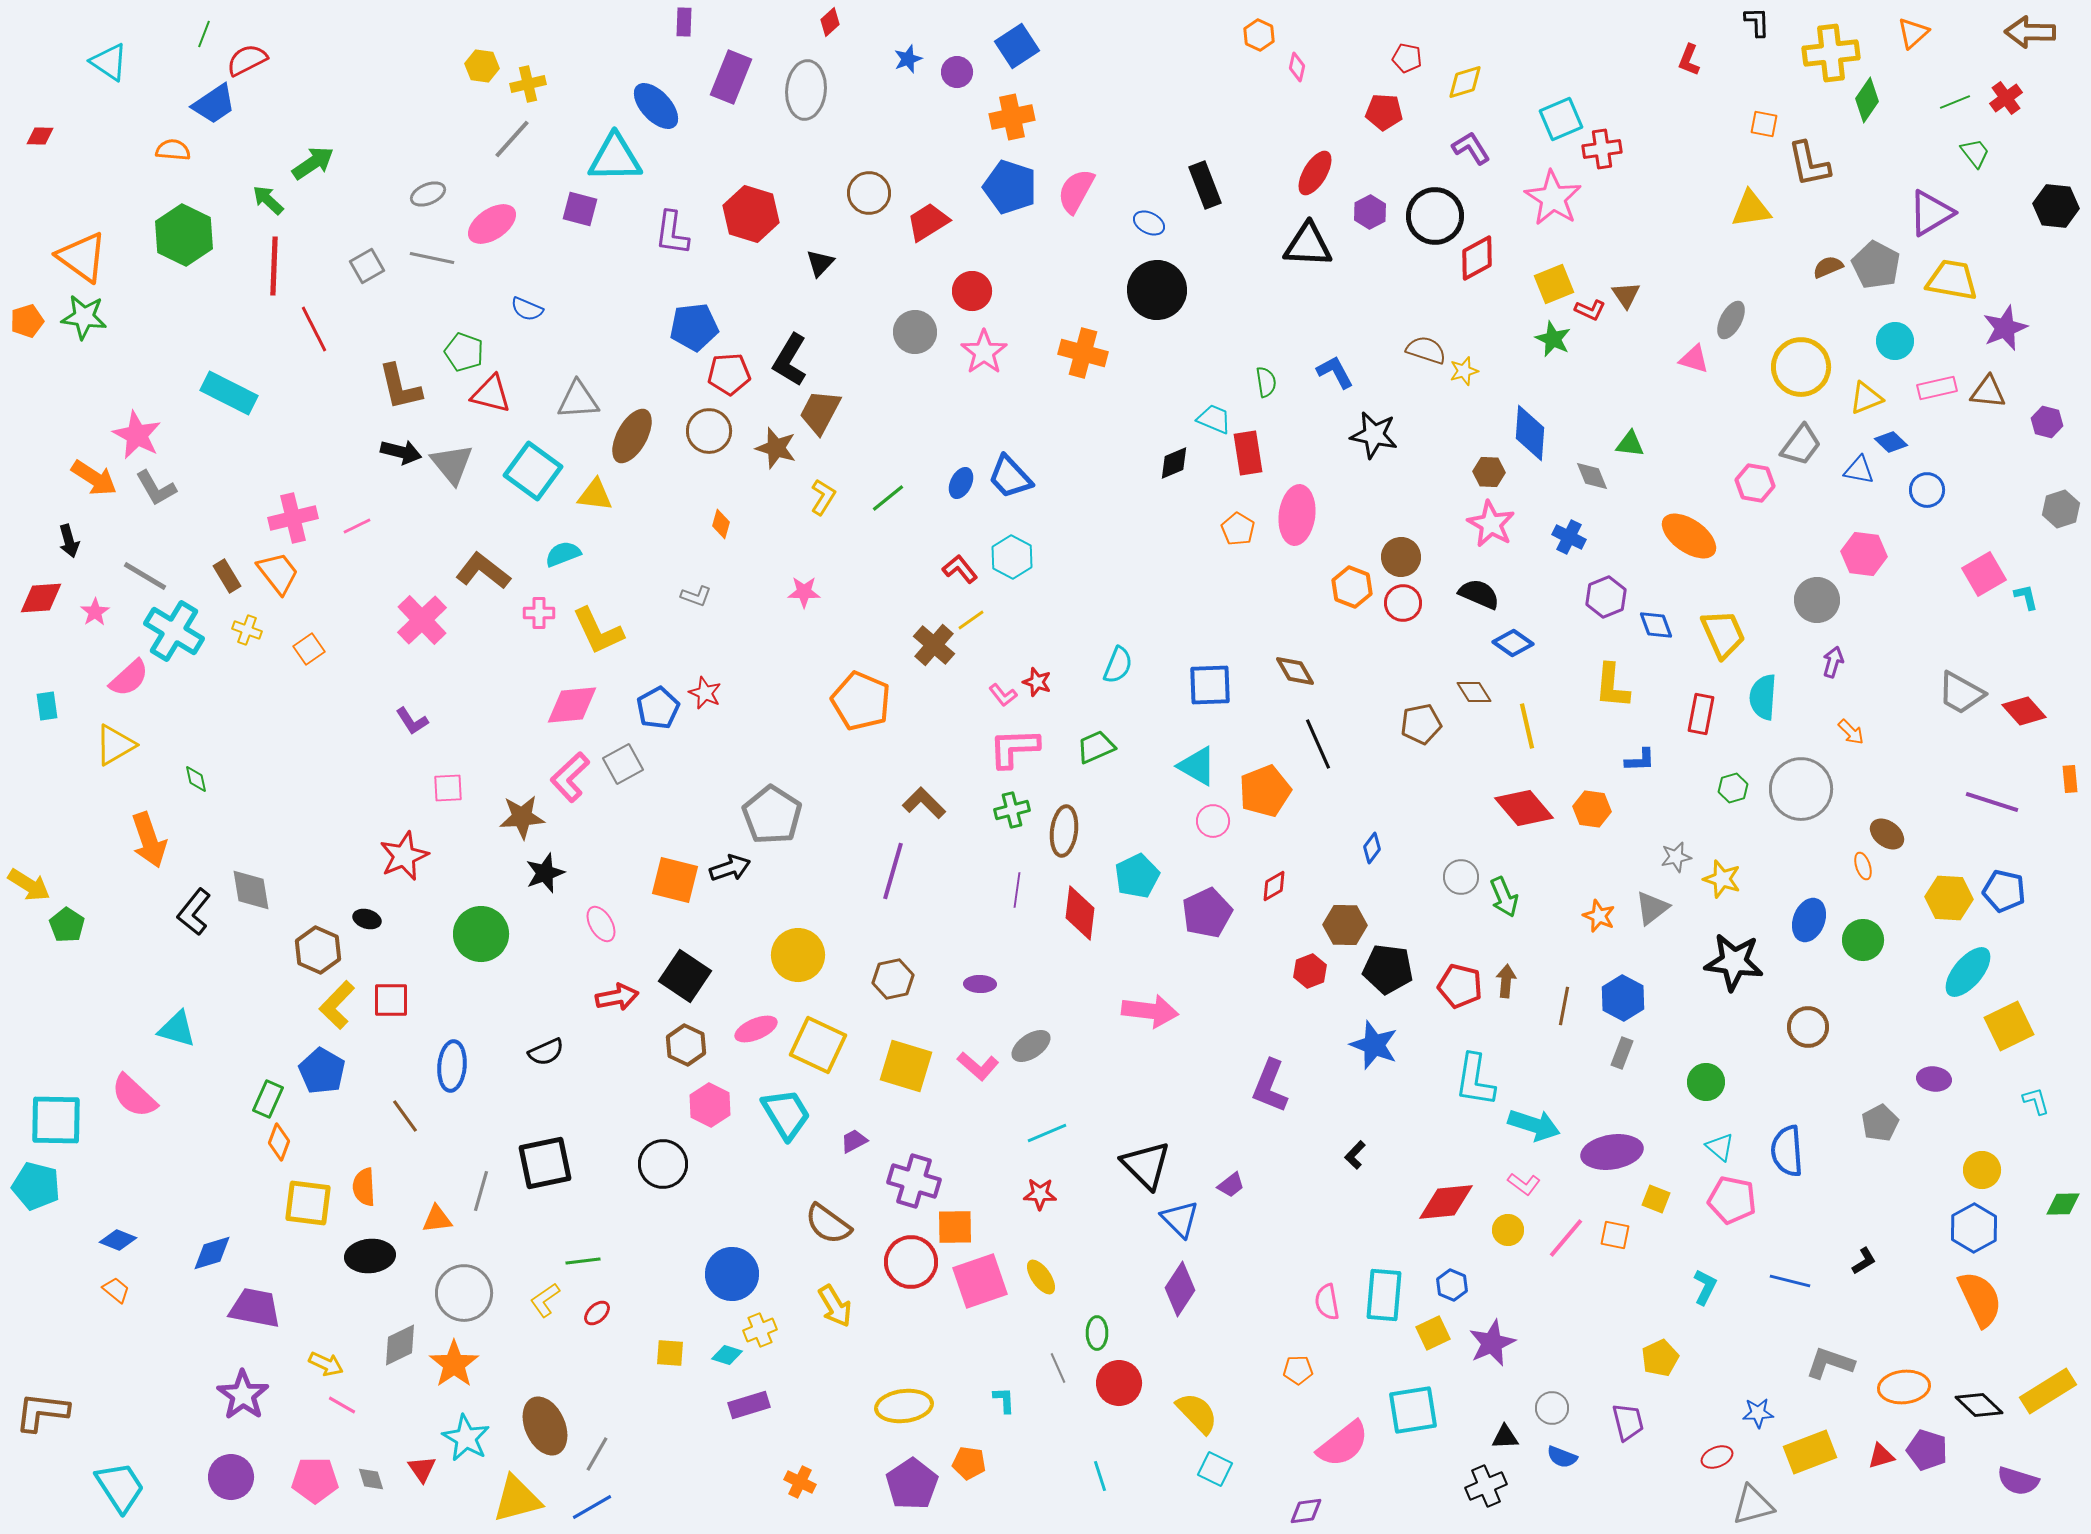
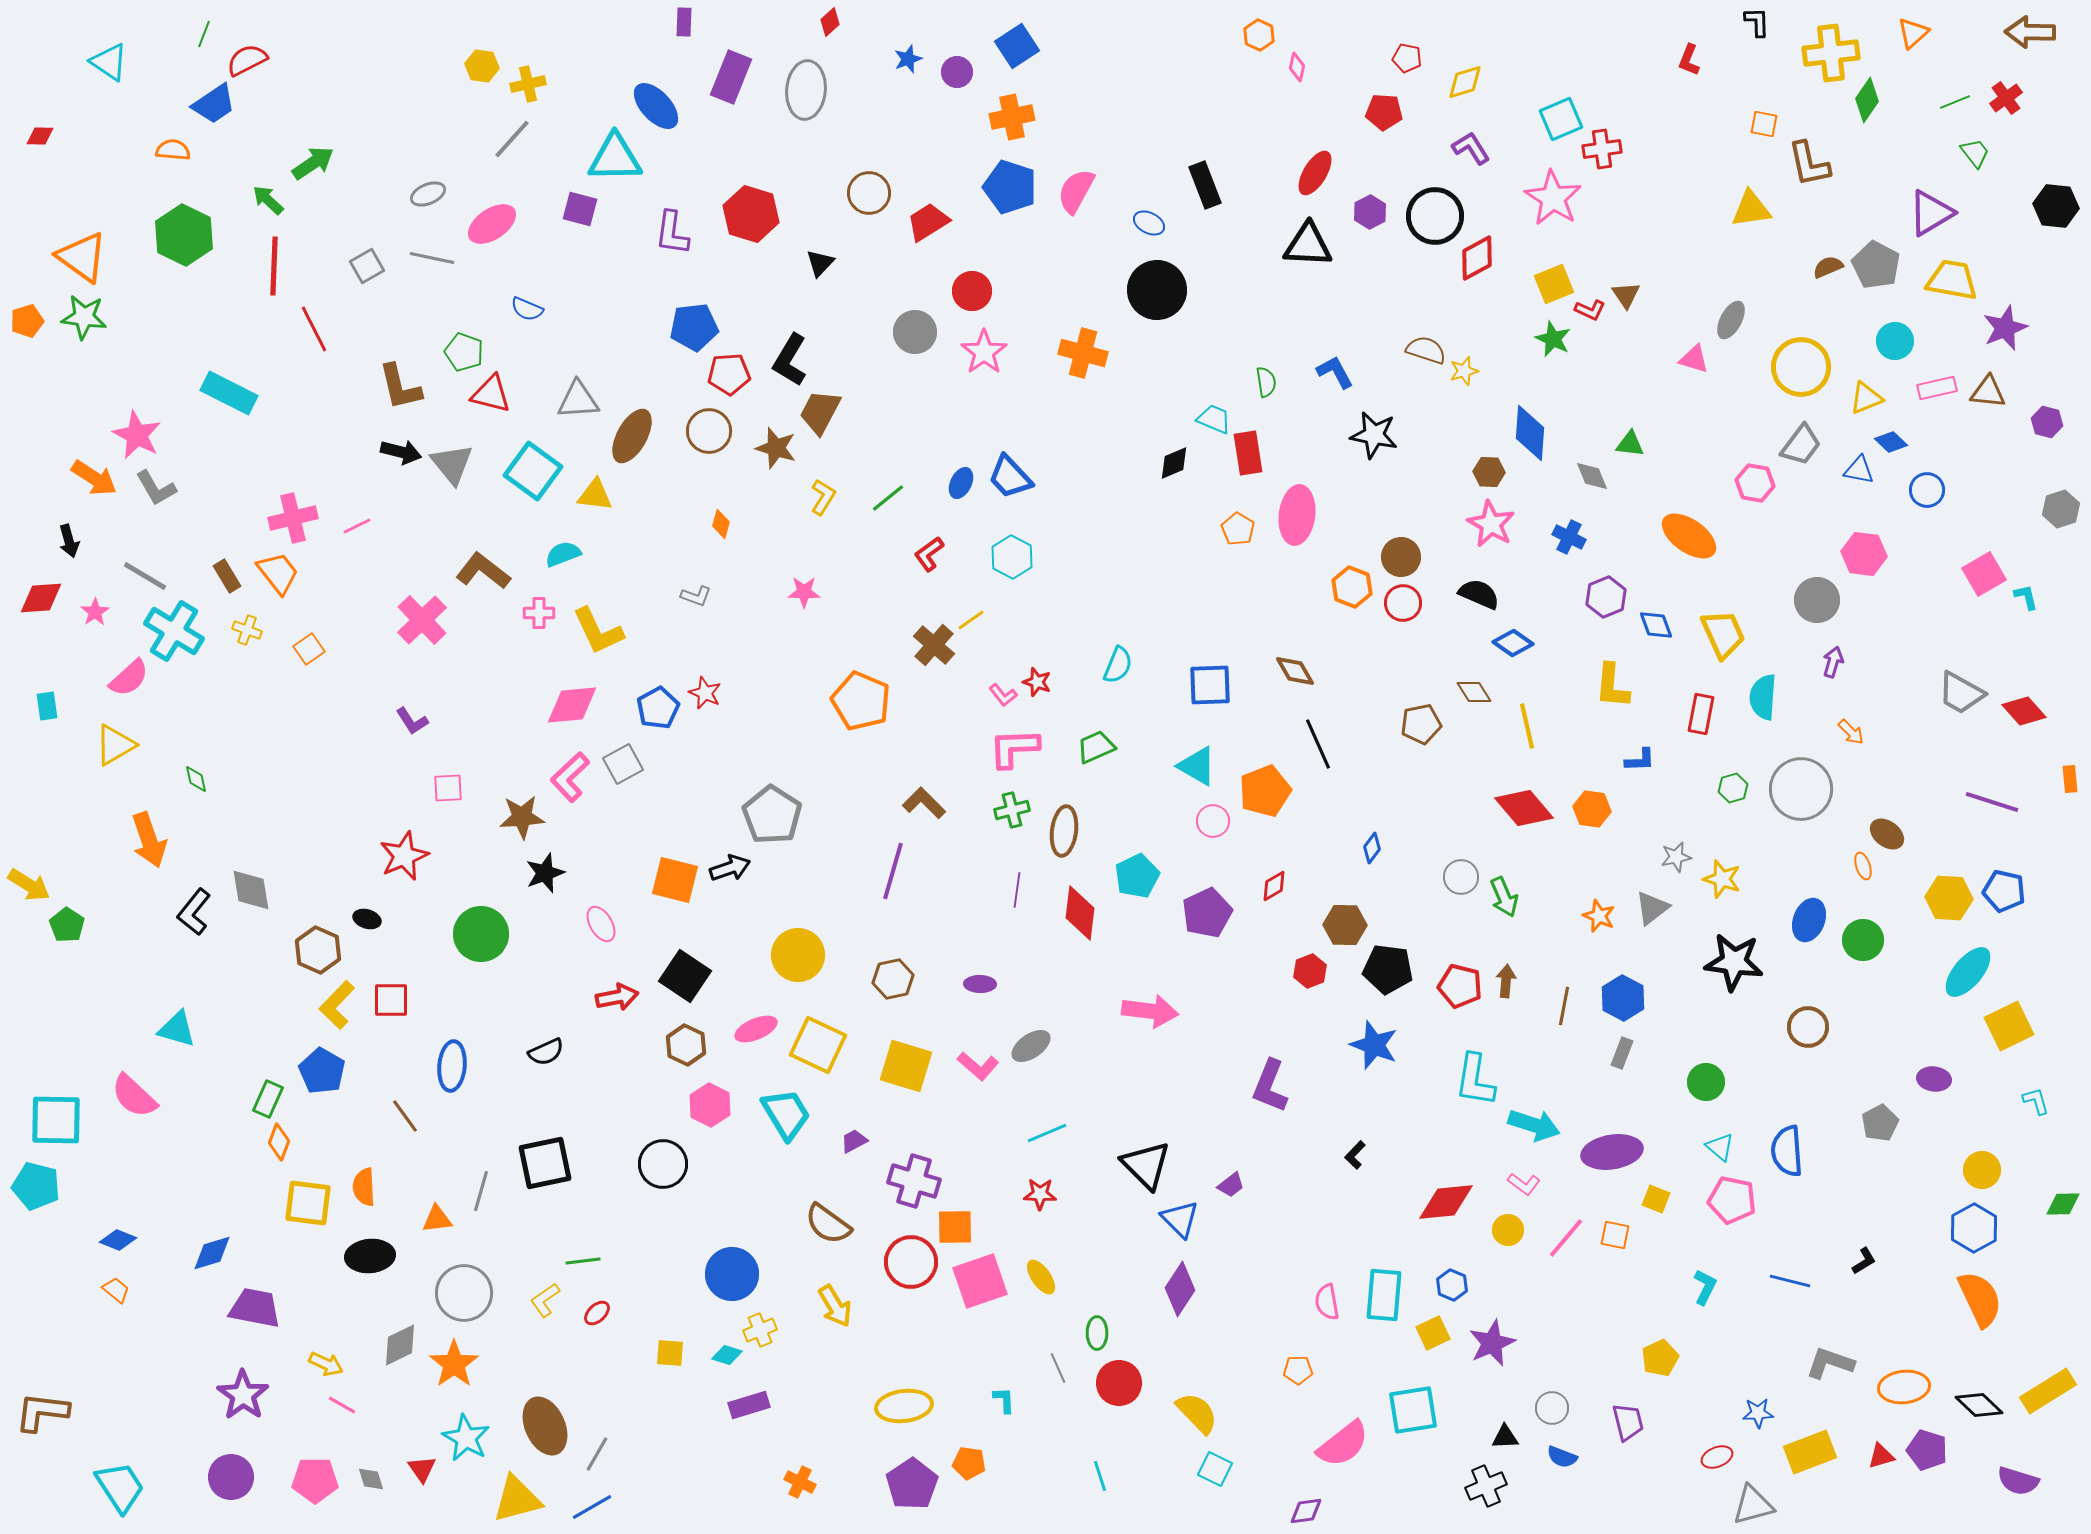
red L-shape at (960, 569): moved 31 px left, 15 px up; rotated 87 degrees counterclockwise
